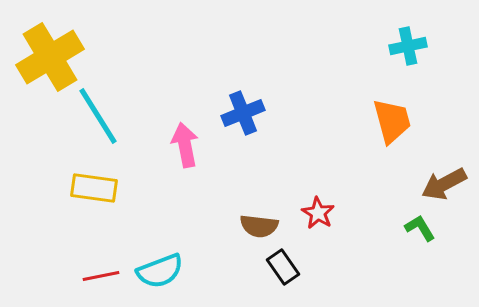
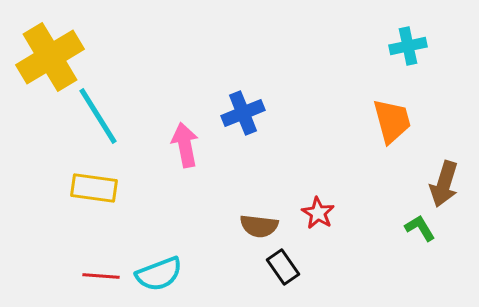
brown arrow: rotated 45 degrees counterclockwise
cyan semicircle: moved 1 px left, 3 px down
red line: rotated 15 degrees clockwise
